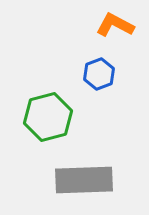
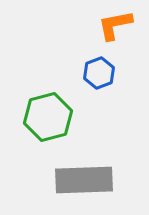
orange L-shape: rotated 39 degrees counterclockwise
blue hexagon: moved 1 px up
